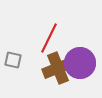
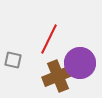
red line: moved 1 px down
brown cross: moved 8 px down
